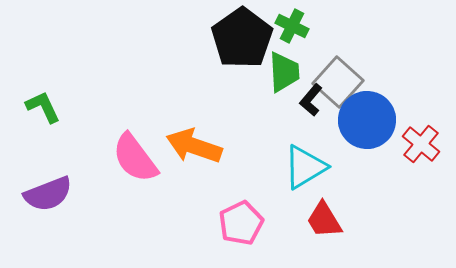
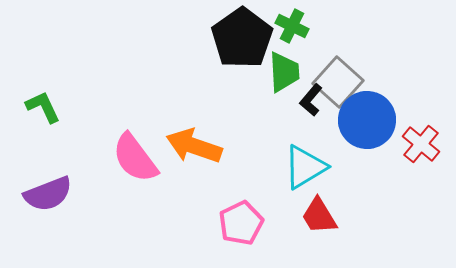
red trapezoid: moved 5 px left, 4 px up
